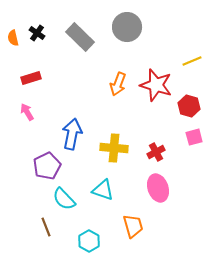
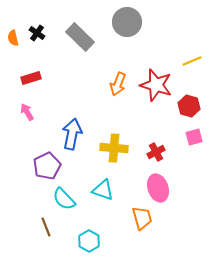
gray circle: moved 5 px up
orange trapezoid: moved 9 px right, 8 px up
